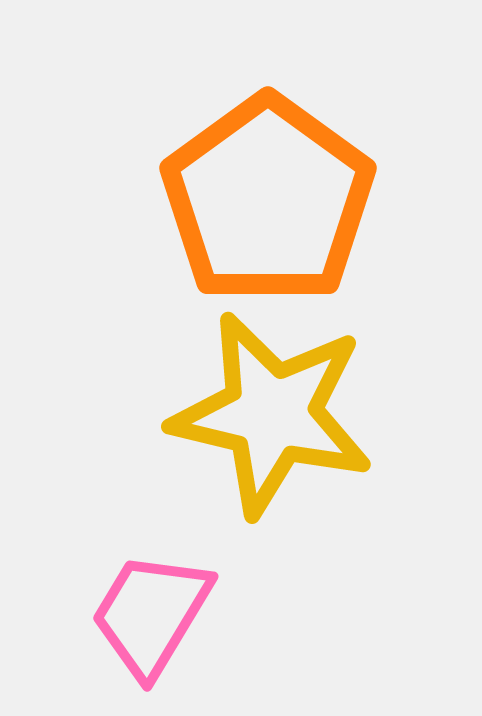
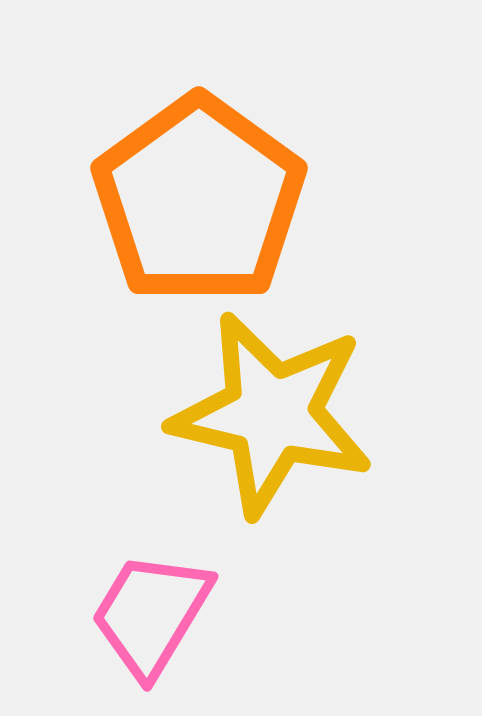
orange pentagon: moved 69 px left
